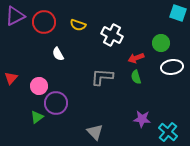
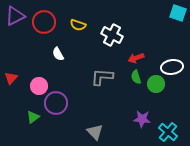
green circle: moved 5 px left, 41 px down
green triangle: moved 4 px left
